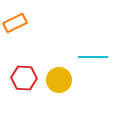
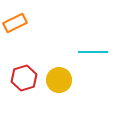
cyan line: moved 5 px up
red hexagon: rotated 20 degrees counterclockwise
